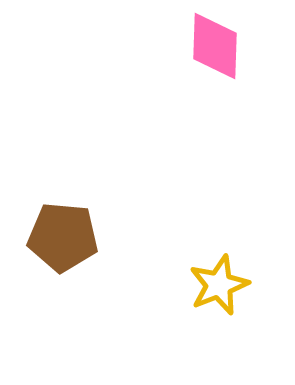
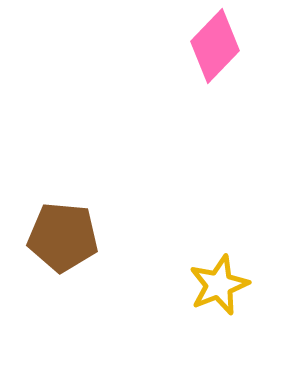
pink diamond: rotated 42 degrees clockwise
